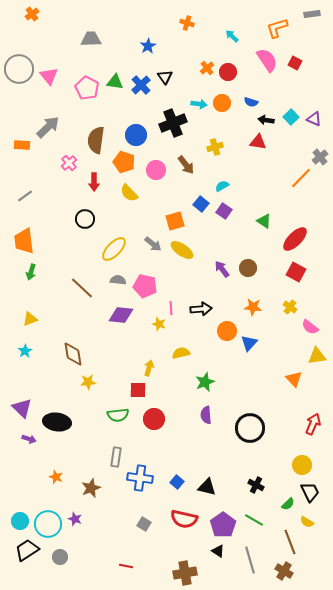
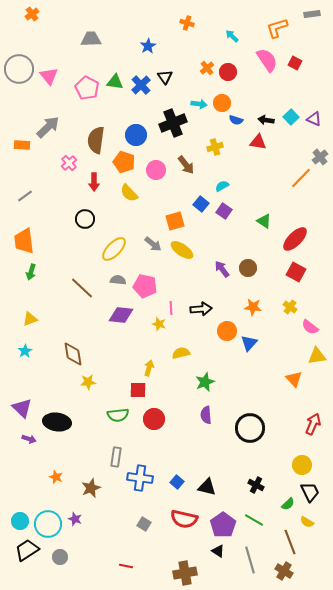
blue semicircle at (251, 102): moved 15 px left, 18 px down
